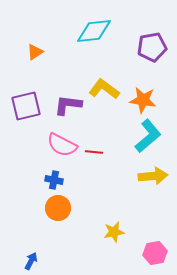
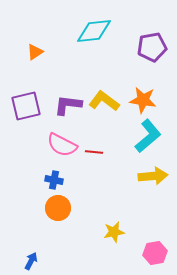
yellow L-shape: moved 12 px down
